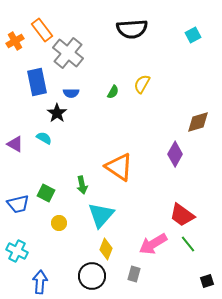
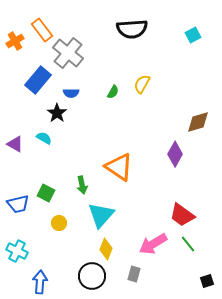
blue rectangle: moved 1 px right, 2 px up; rotated 52 degrees clockwise
